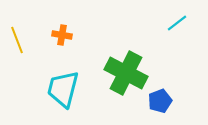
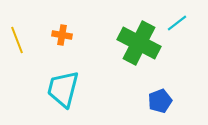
green cross: moved 13 px right, 30 px up
